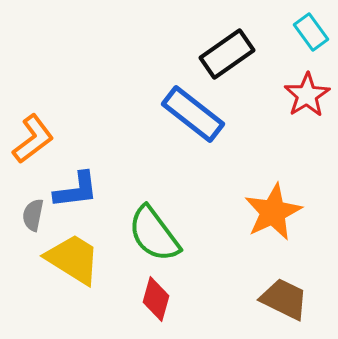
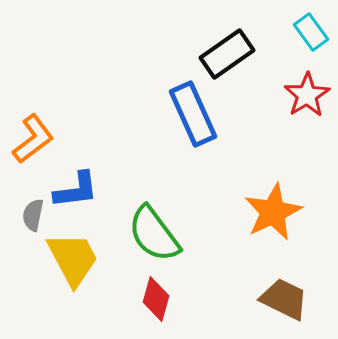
blue rectangle: rotated 28 degrees clockwise
yellow trapezoid: rotated 30 degrees clockwise
